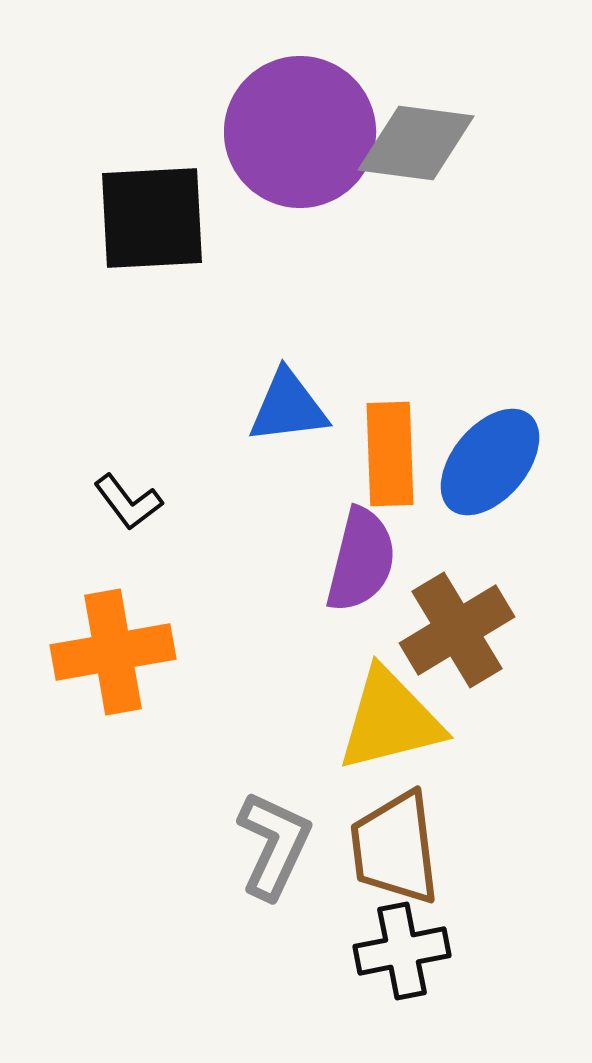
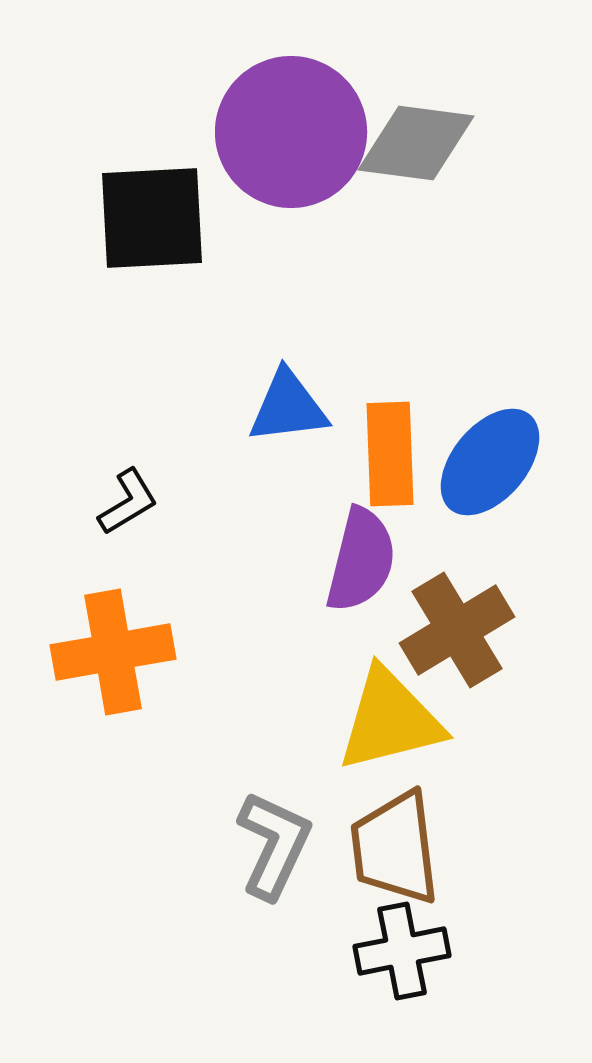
purple circle: moved 9 px left
black L-shape: rotated 84 degrees counterclockwise
